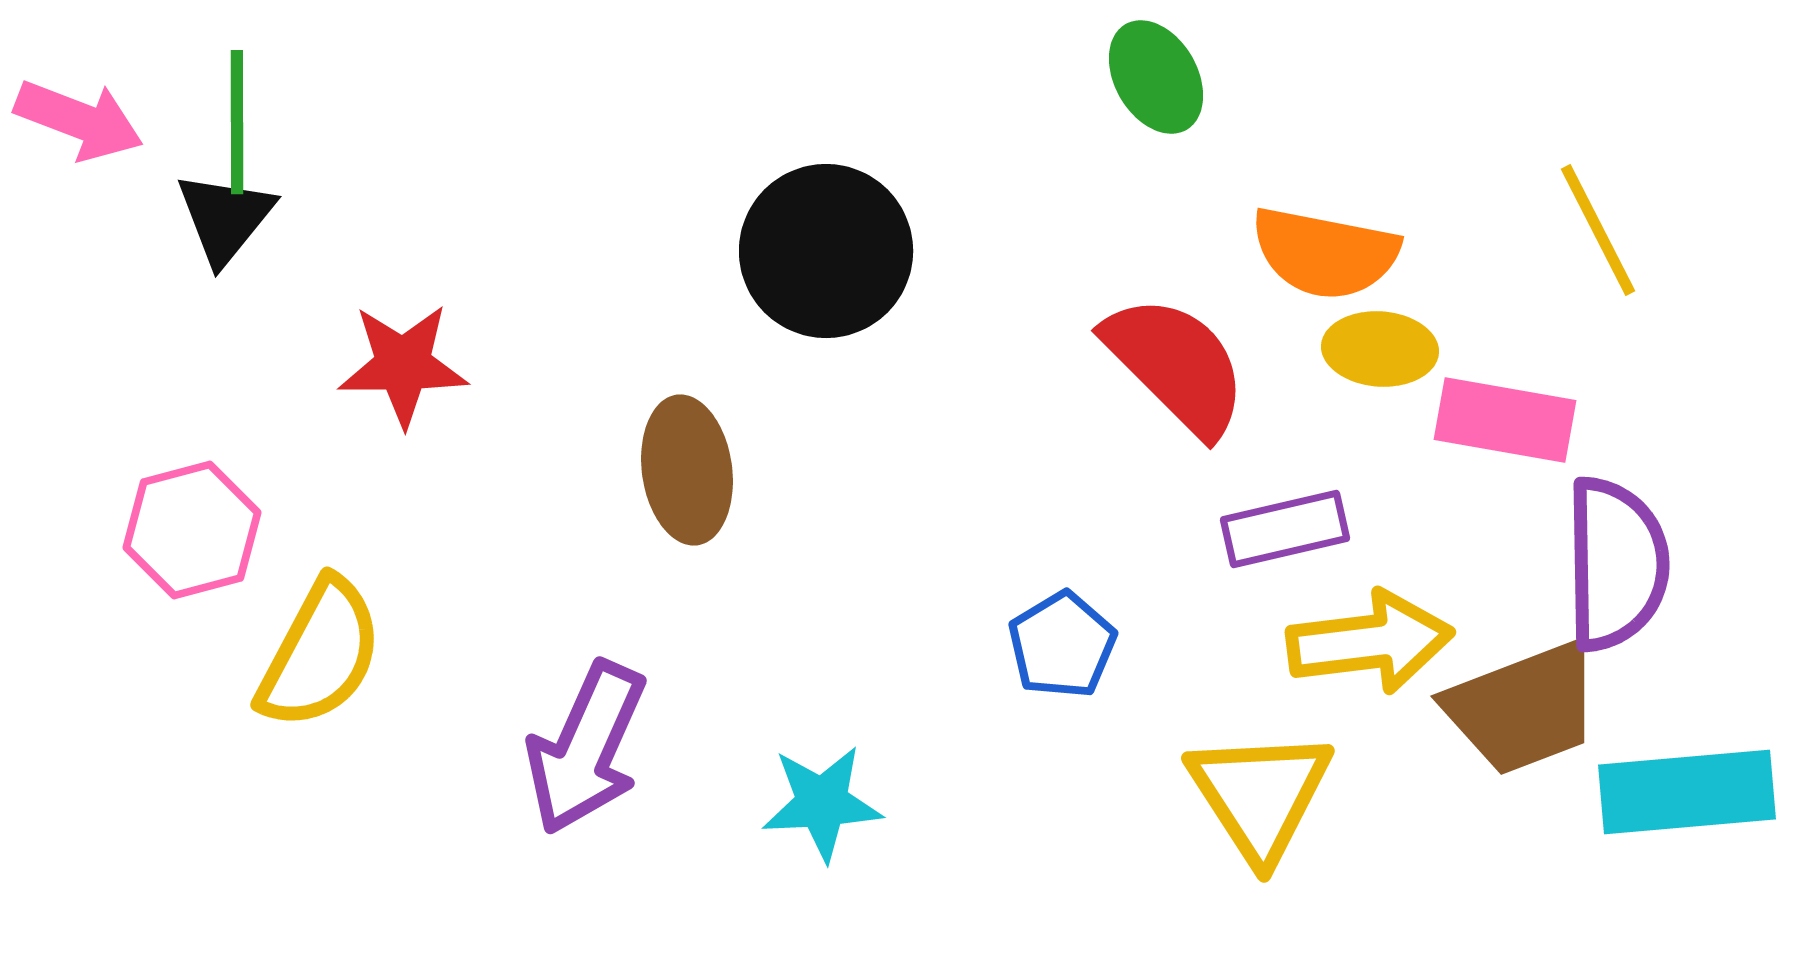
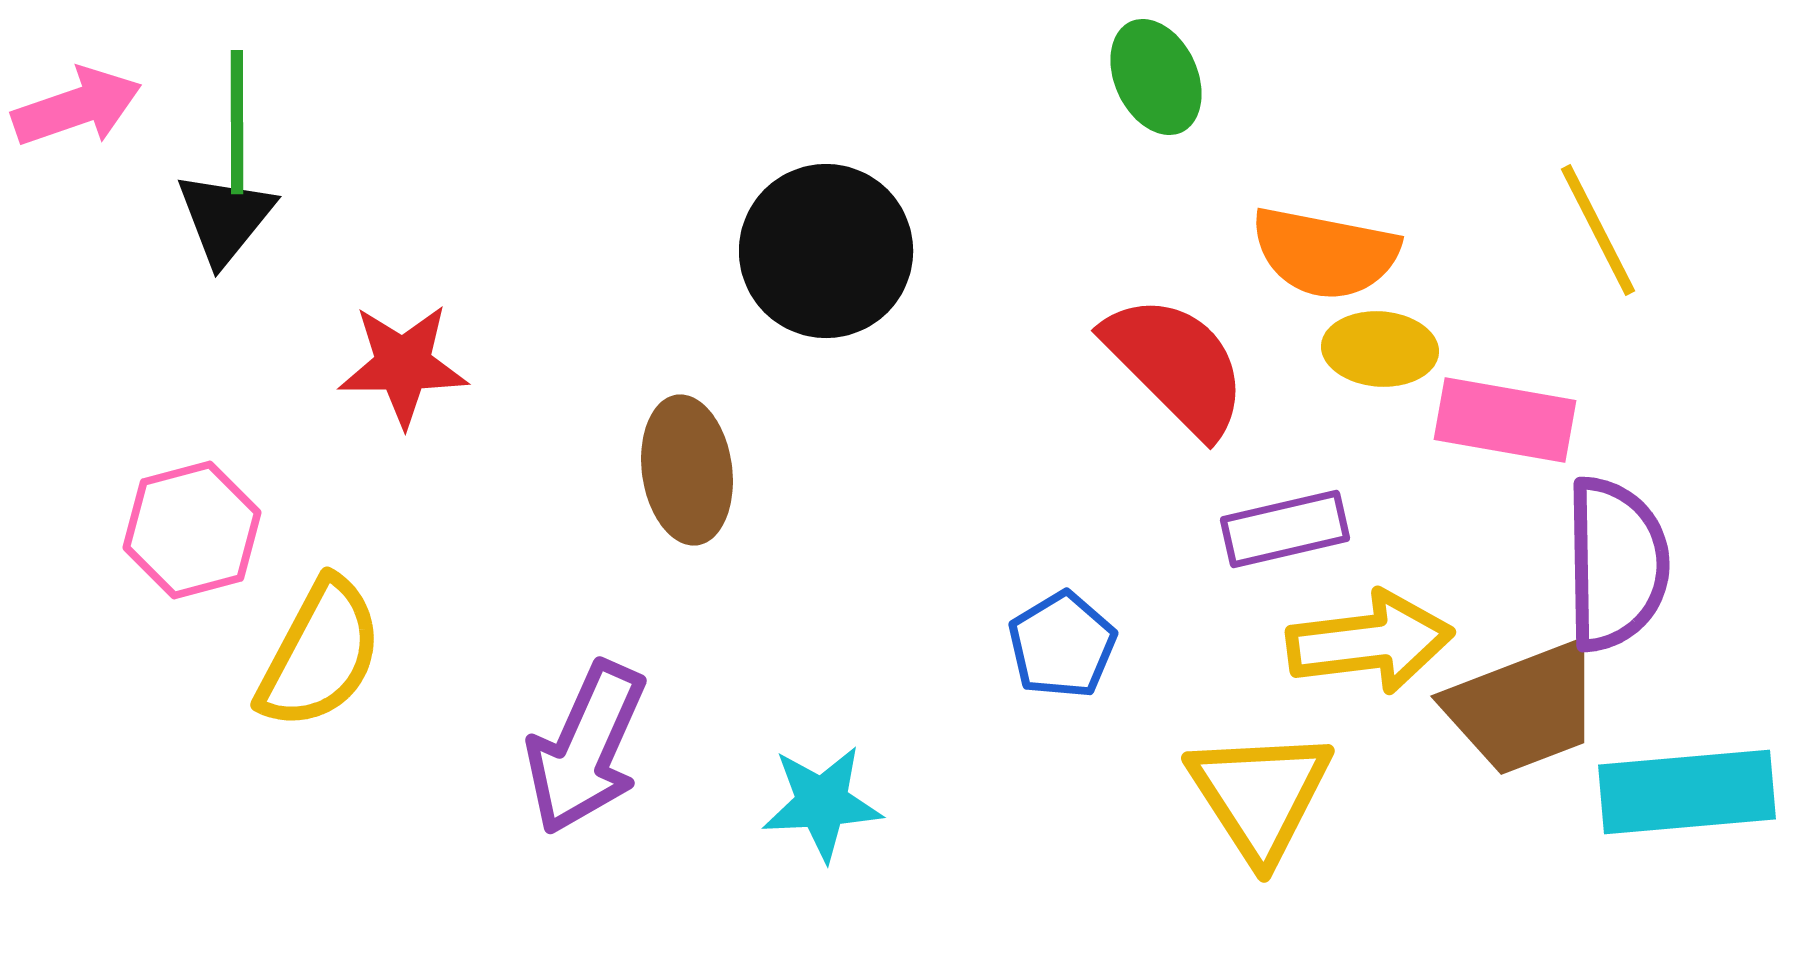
green ellipse: rotated 5 degrees clockwise
pink arrow: moved 2 px left, 13 px up; rotated 40 degrees counterclockwise
